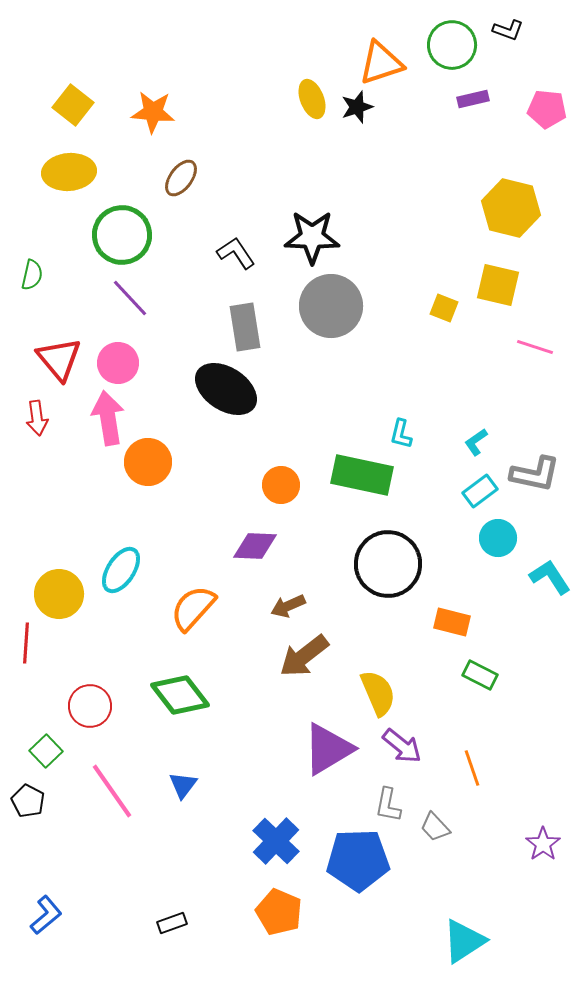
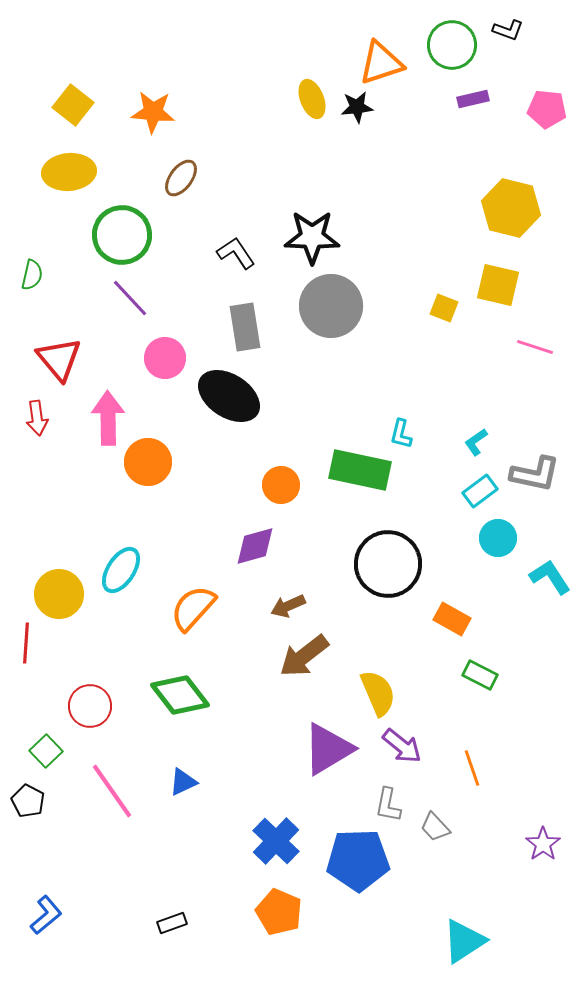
black star at (357, 107): rotated 12 degrees clockwise
pink circle at (118, 363): moved 47 px right, 5 px up
black ellipse at (226, 389): moved 3 px right, 7 px down
pink arrow at (108, 418): rotated 8 degrees clockwise
green rectangle at (362, 475): moved 2 px left, 5 px up
purple diamond at (255, 546): rotated 18 degrees counterclockwise
orange rectangle at (452, 622): moved 3 px up; rotated 15 degrees clockwise
blue triangle at (183, 785): moved 3 px up; rotated 28 degrees clockwise
